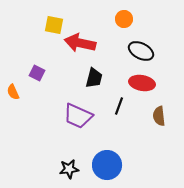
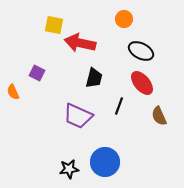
red ellipse: rotated 40 degrees clockwise
brown semicircle: rotated 18 degrees counterclockwise
blue circle: moved 2 px left, 3 px up
